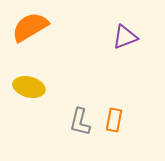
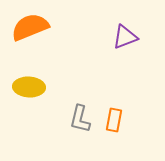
orange semicircle: rotated 9 degrees clockwise
yellow ellipse: rotated 12 degrees counterclockwise
gray L-shape: moved 3 px up
